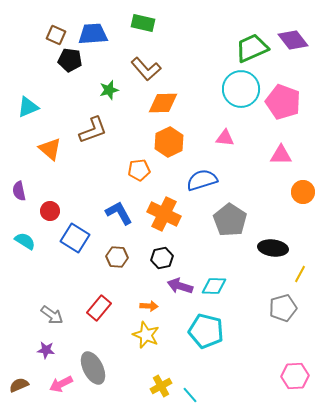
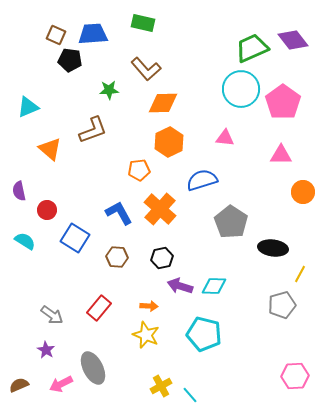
green star at (109, 90): rotated 12 degrees clockwise
pink pentagon at (283, 102): rotated 16 degrees clockwise
red circle at (50, 211): moved 3 px left, 1 px up
orange cross at (164, 214): moved 4 px left, 5 px up; rotated 16 degrees clockwise
gray pentagon at (230, 220): moved 1 px right, 2 px down
gray pentagon at (283, 308): moved 1 px left, 3 px up
cyan pentagon at (206, 331): moved 2 px left, 3 px down
purple star at (46, 350): rotated 24 degrees clockwise
